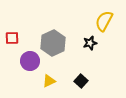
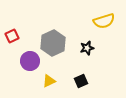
yellow semicircle: rotated 135 degrees counterclockwise
red square: moved 2 px up; rotated 24 degrees counterclockwise
black star: moved 3 px left, 5 px down
black square: rotated 24 degrees clockwise
